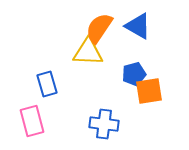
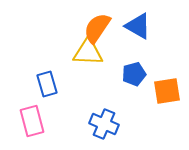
orange semicircle: moved 2 px left
orange square: moved 18 px right
blue cross: rotated 16 degrees clockwise
